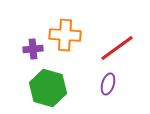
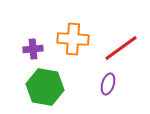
orange cross: moved 8 px right, 4 px down
red line: moved 4 px right
green hexagon: moved 3 px left, 1 px up; rotated 6 degrees counterclockwise
